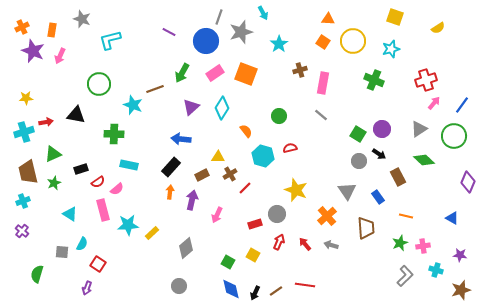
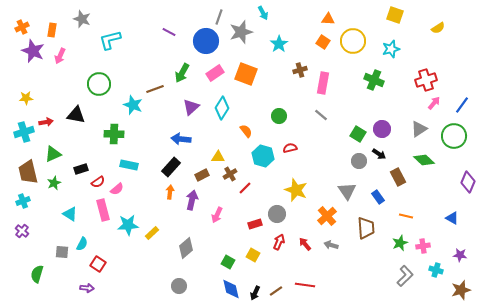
yellow square at (395, 17): moved 2 px up
purple arrow at (87, 288): rotated 104 degrees counterclockwise
